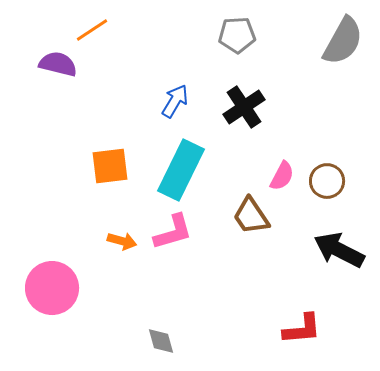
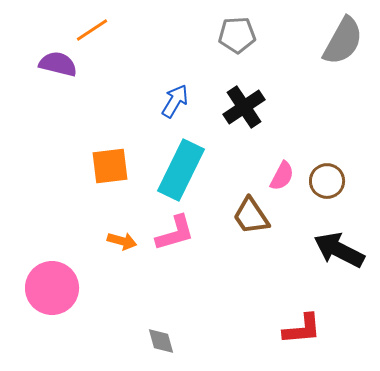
pink L-shape: moved 2 px right, 1 px down
